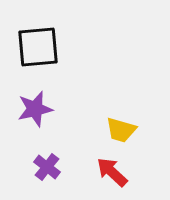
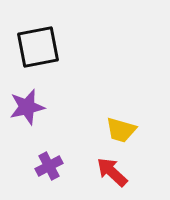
black square: rotated 6 degrees counterclockwise
purple star: moved 8 px left, 2 px up
purple cross: moved 2 px right, 1 px up; rotated 24 degrees clockwise
